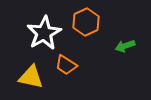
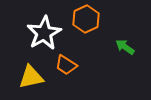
orange hexagon: moved 3 px up
green arrow: moved 1 px down; rotated 54 degrees clockwise
yellow triangle: rotated 24 degrees counterclockwise
